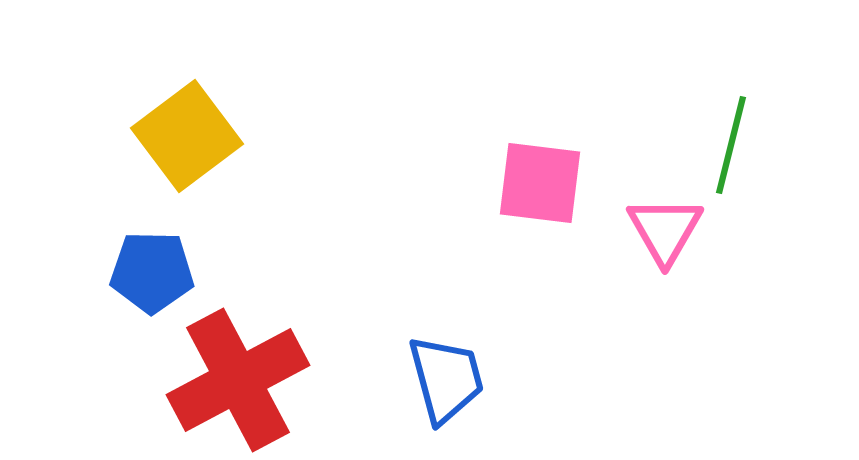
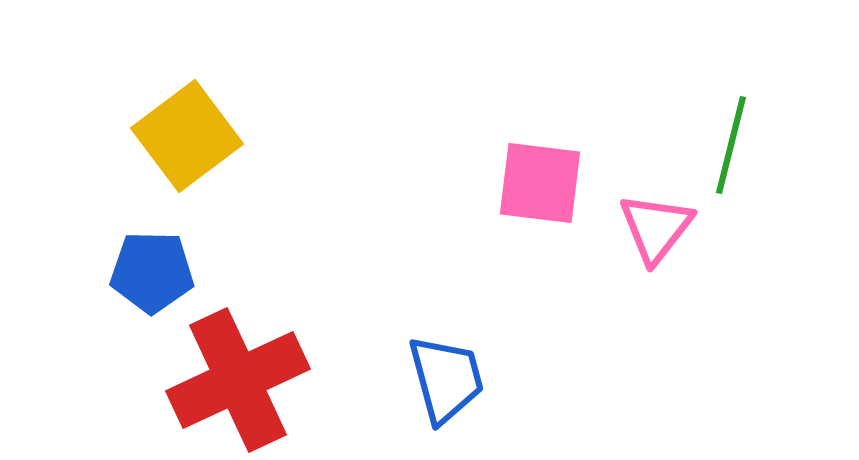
pink triangle: moved 9 px left, 2 px up; rotated 8 degrees clockwise
red cross: rotated 3 degrees clockwise
